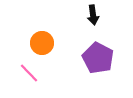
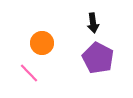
black arrow: moved 8 px down
